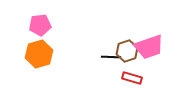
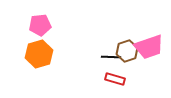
red rectangle: moved 17 px left, 1 px down
